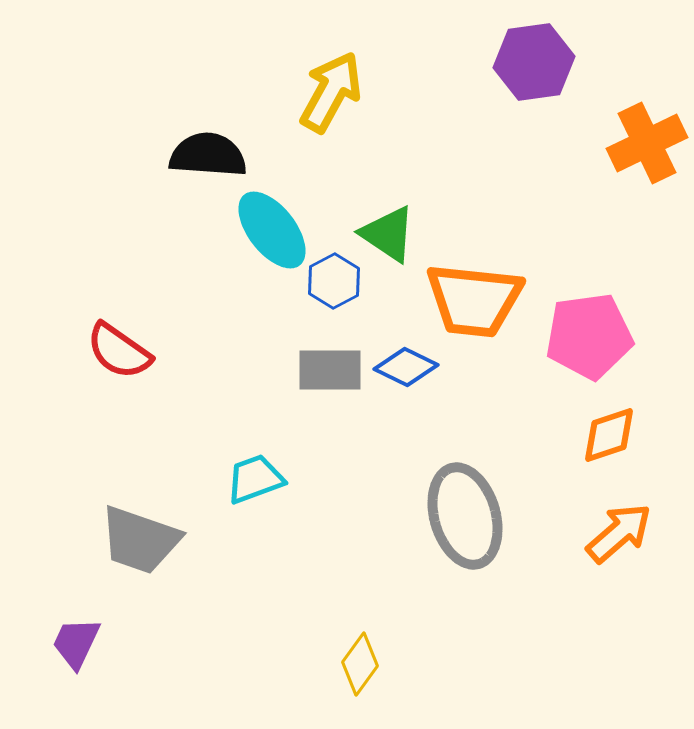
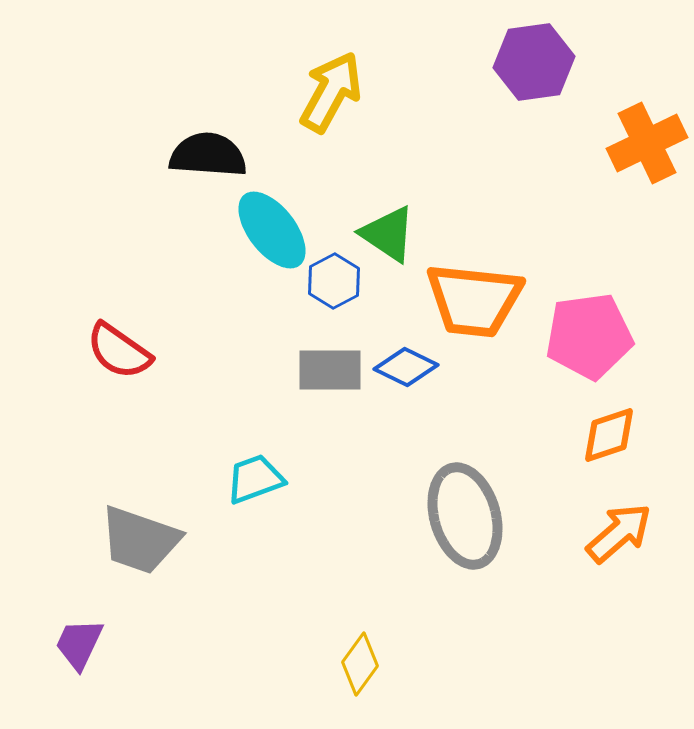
purple trapezoid: moved 3 px right, 1 px down
